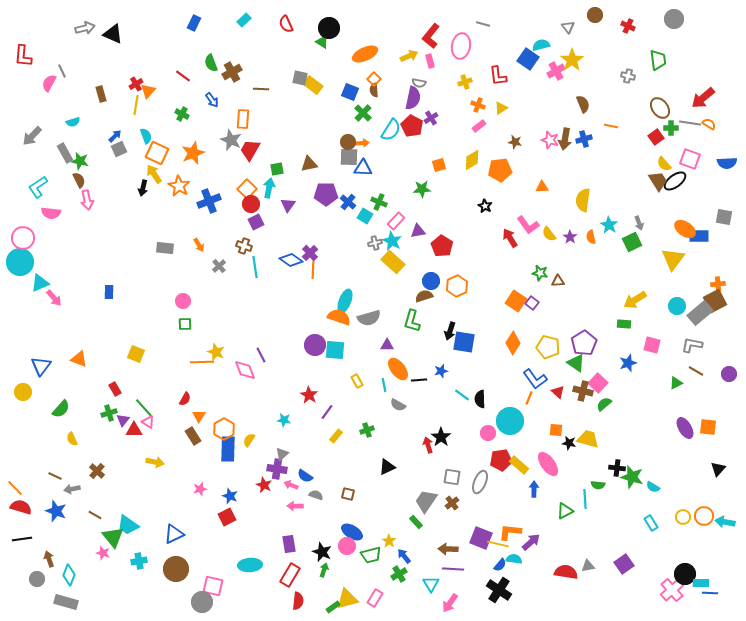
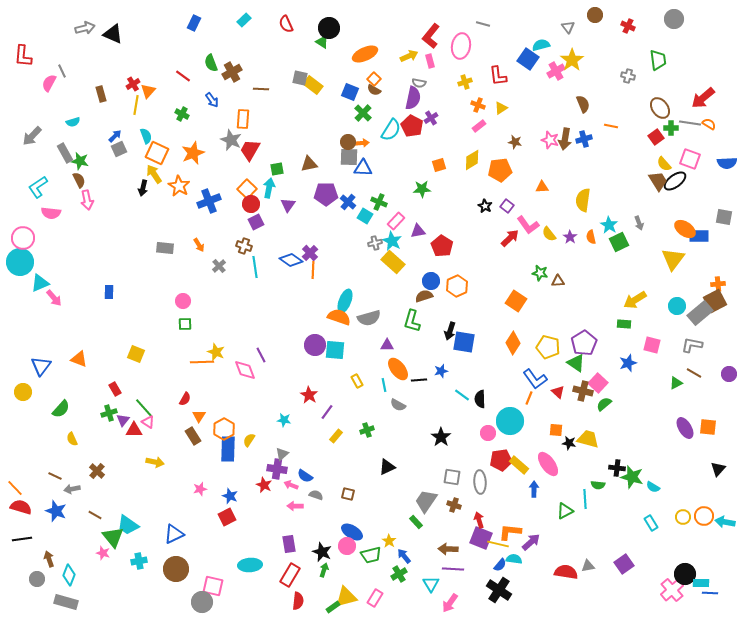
red cross at (136, 84): moved 3 px left
brown semicircle at (374, 90): rotated 56 degrees counterclockwise
red arrow at (510, 238): rotated 78 degrees clockwise
green square at (632, 242): moved 13 px left
purple square at (532, 303): moved 25 px left, 97 px up
brown line at (696, 371): moved 2 px left, 2 px down
red arrow at (428, 445): moved 51 px right, 75 px down
gray ellipse at (480, 482): rotated 25 degrees counterclockwise
brown cross at (452, 503): moved 2 px right, 2 px down; rotated 32 degrees counterclockwise
yellow triangle at (347, 599): moved 1 px left, 2 px up
